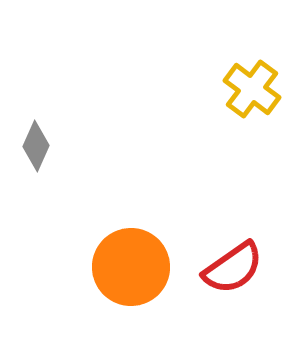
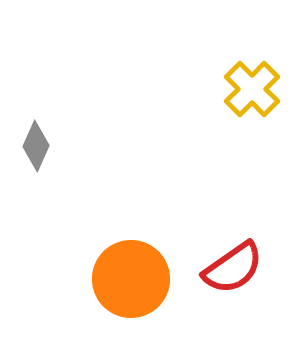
yellow cross: rotated 8 degrees clockwise
orange circle: moved 12 px down
